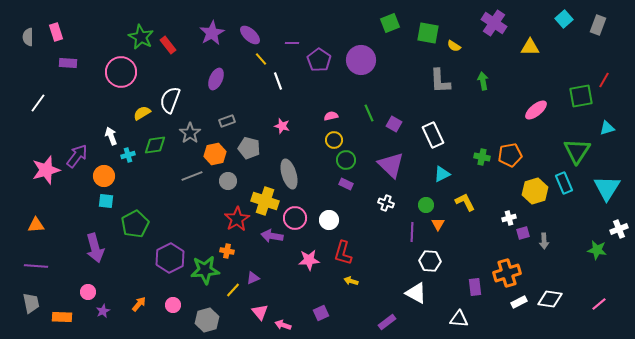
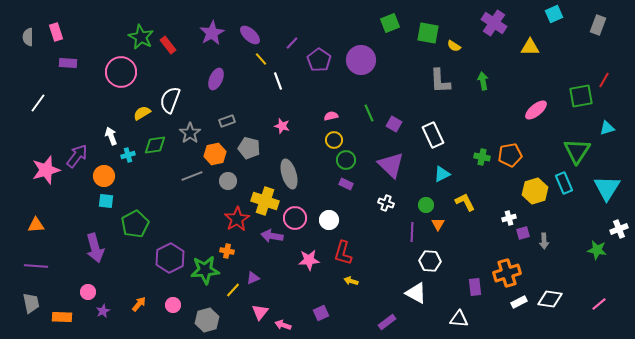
cyan square at (564, 19): moved 10 px left, 5 px up; rotated 18 degrees clockwise
purple line at (292, 43): rotated 48 degrees counterclockwise
pink triangle at (260, 312): rotated 18 degrees clockwise
